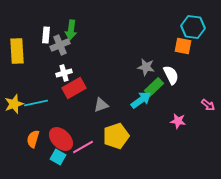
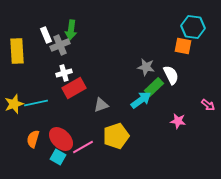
white rectangle: rotated 28 degrees counterclockwise
